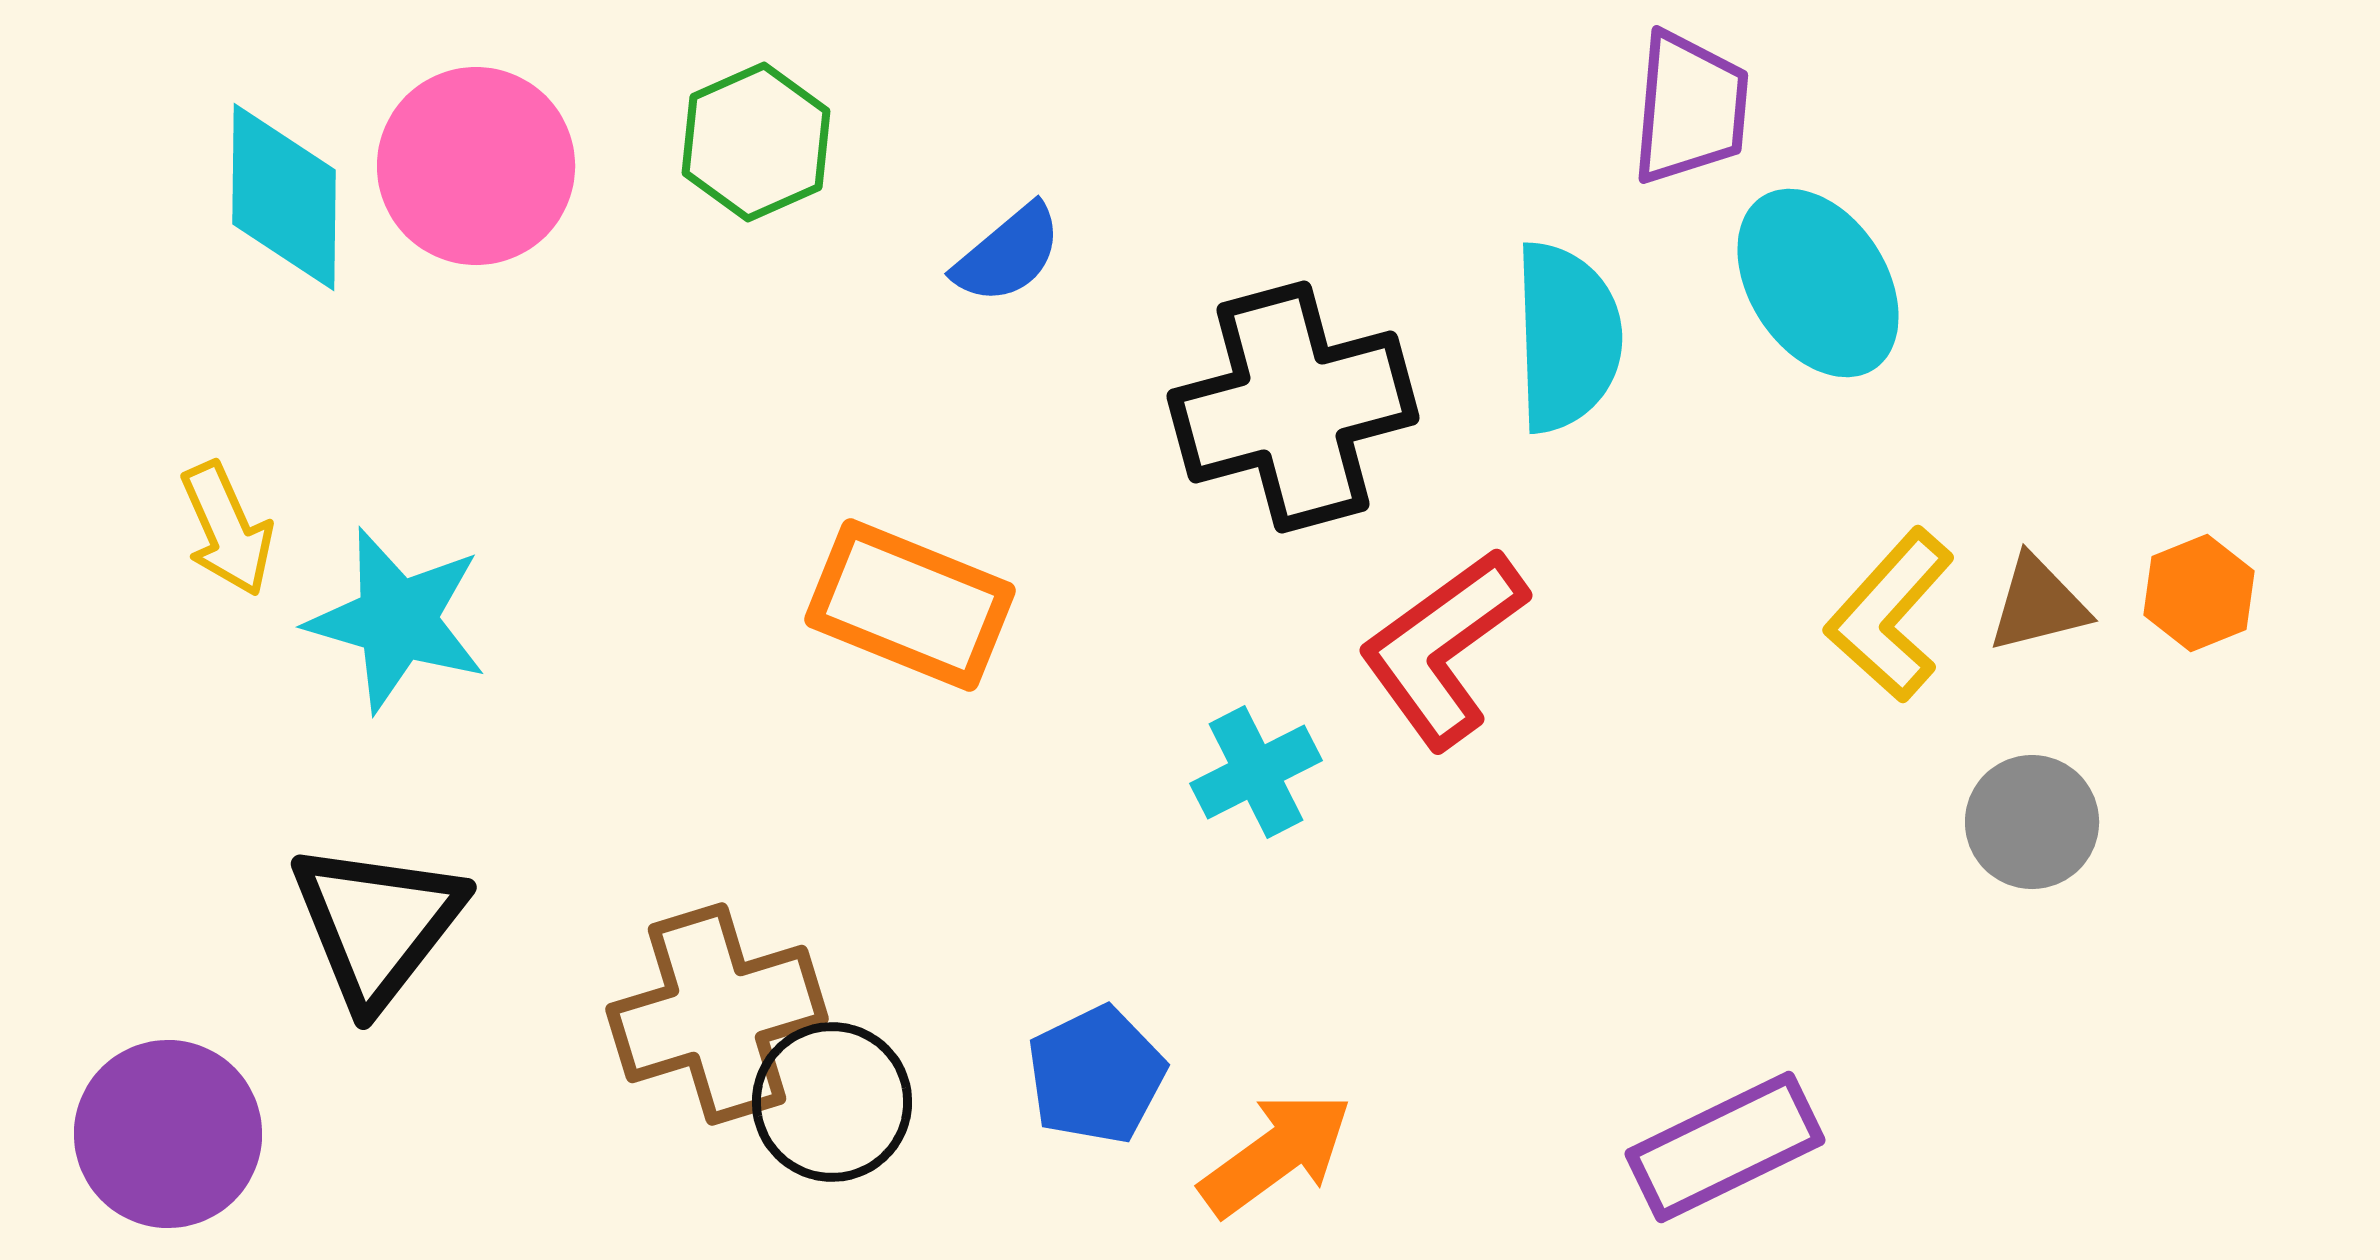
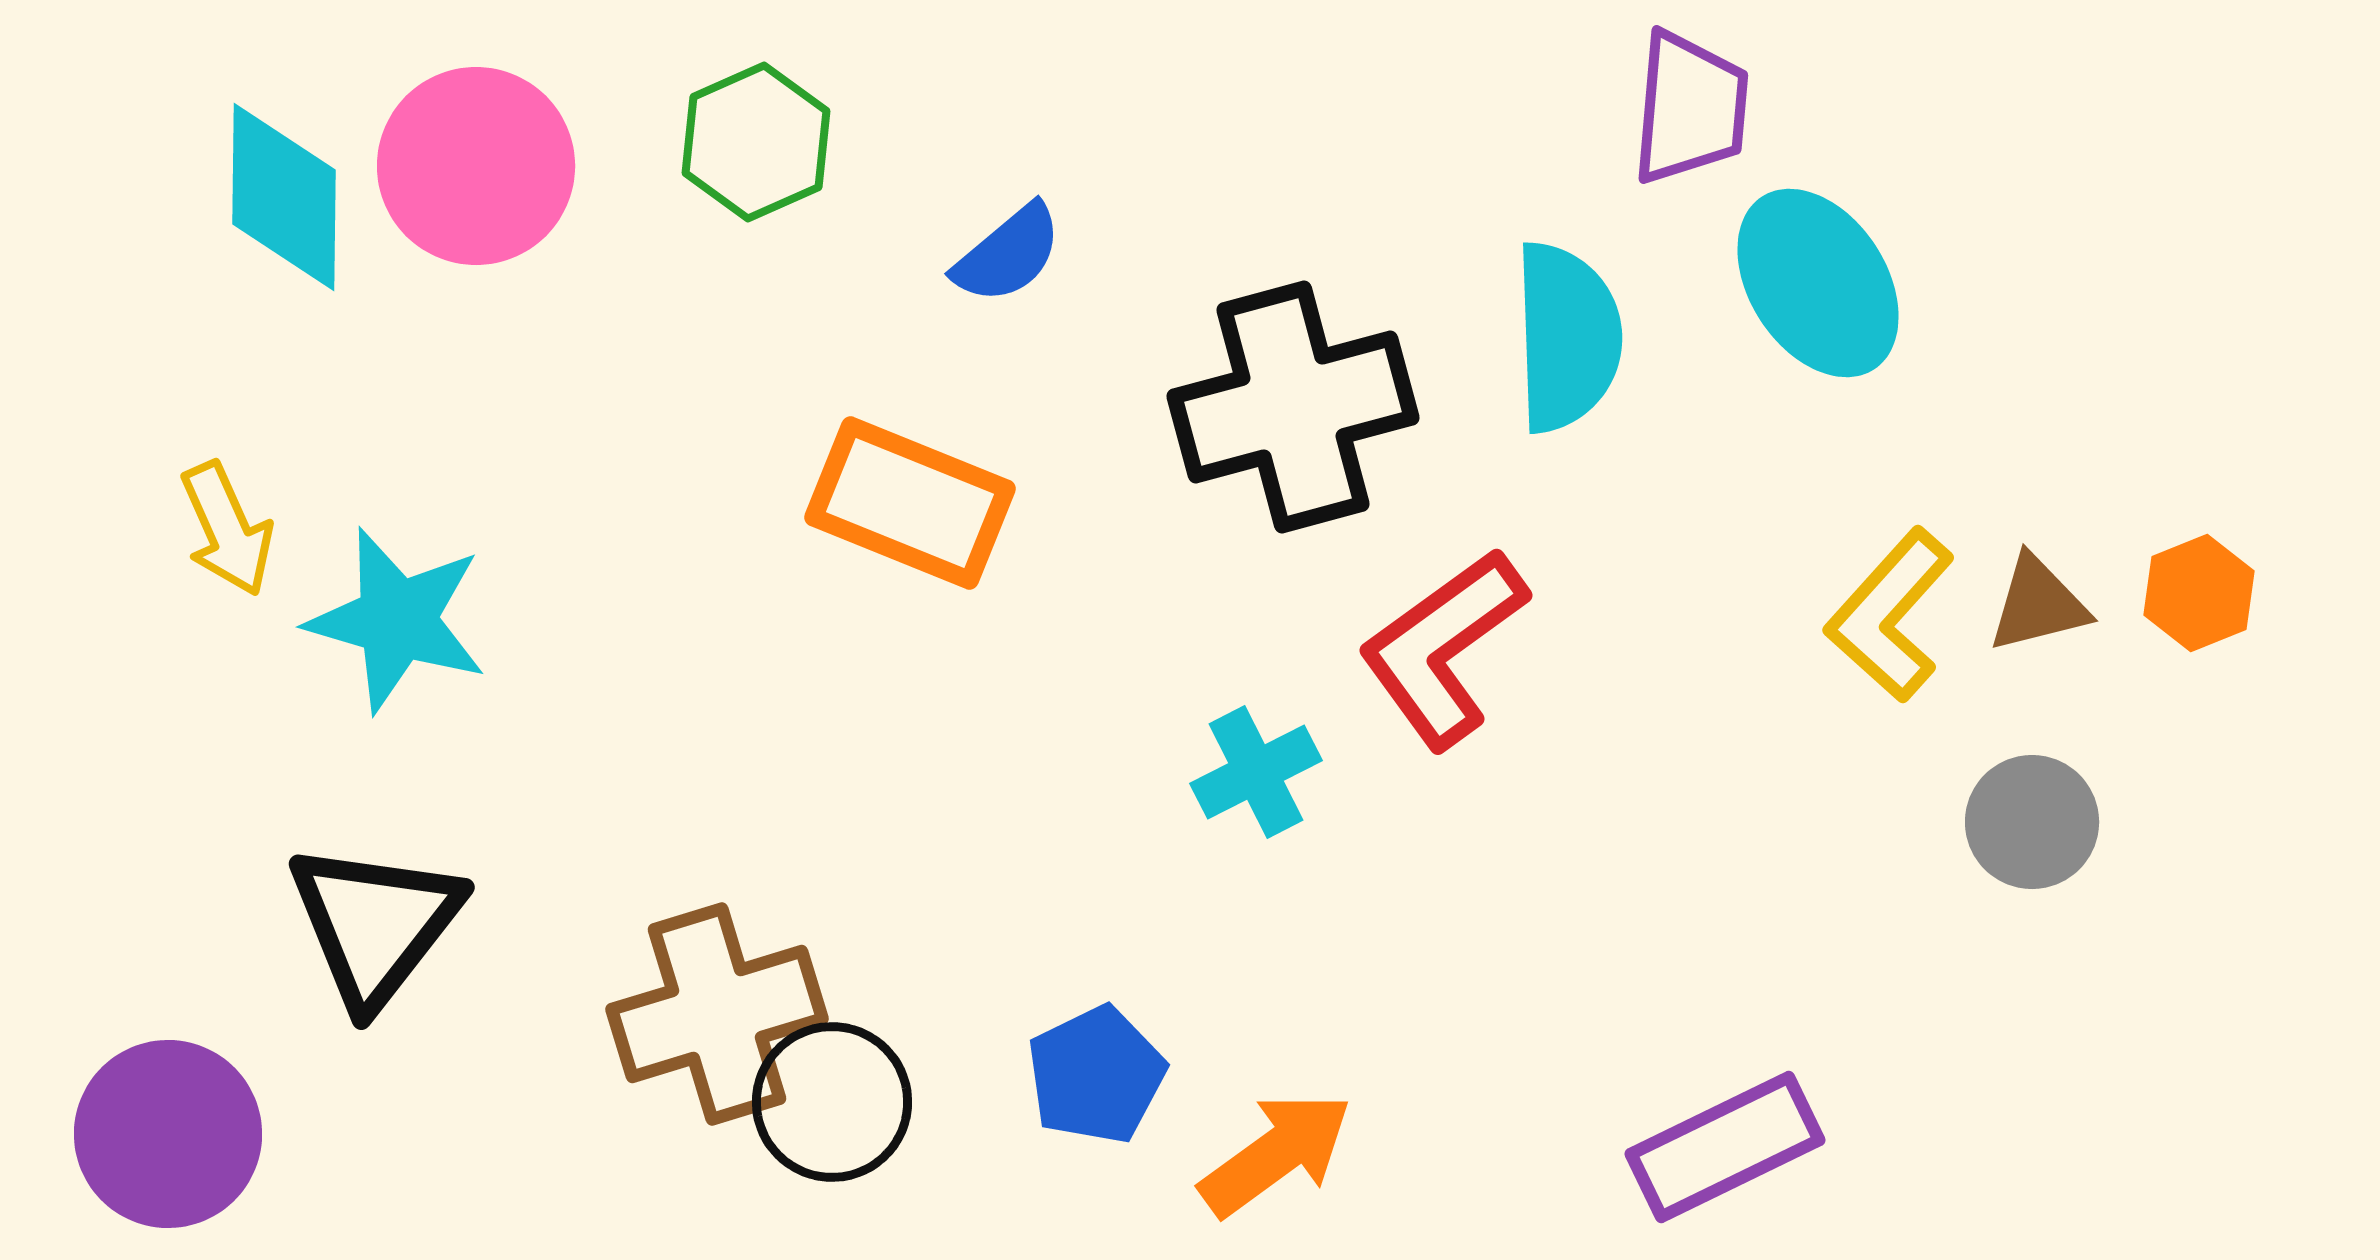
orange rectangle: moved 102 px up
black triangle: moved 2 px left
